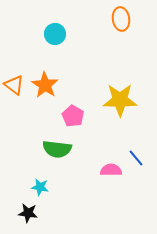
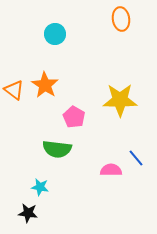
orange triangle: moved 5 px down
pink pentagon: moved 1 px right, 1 px down
